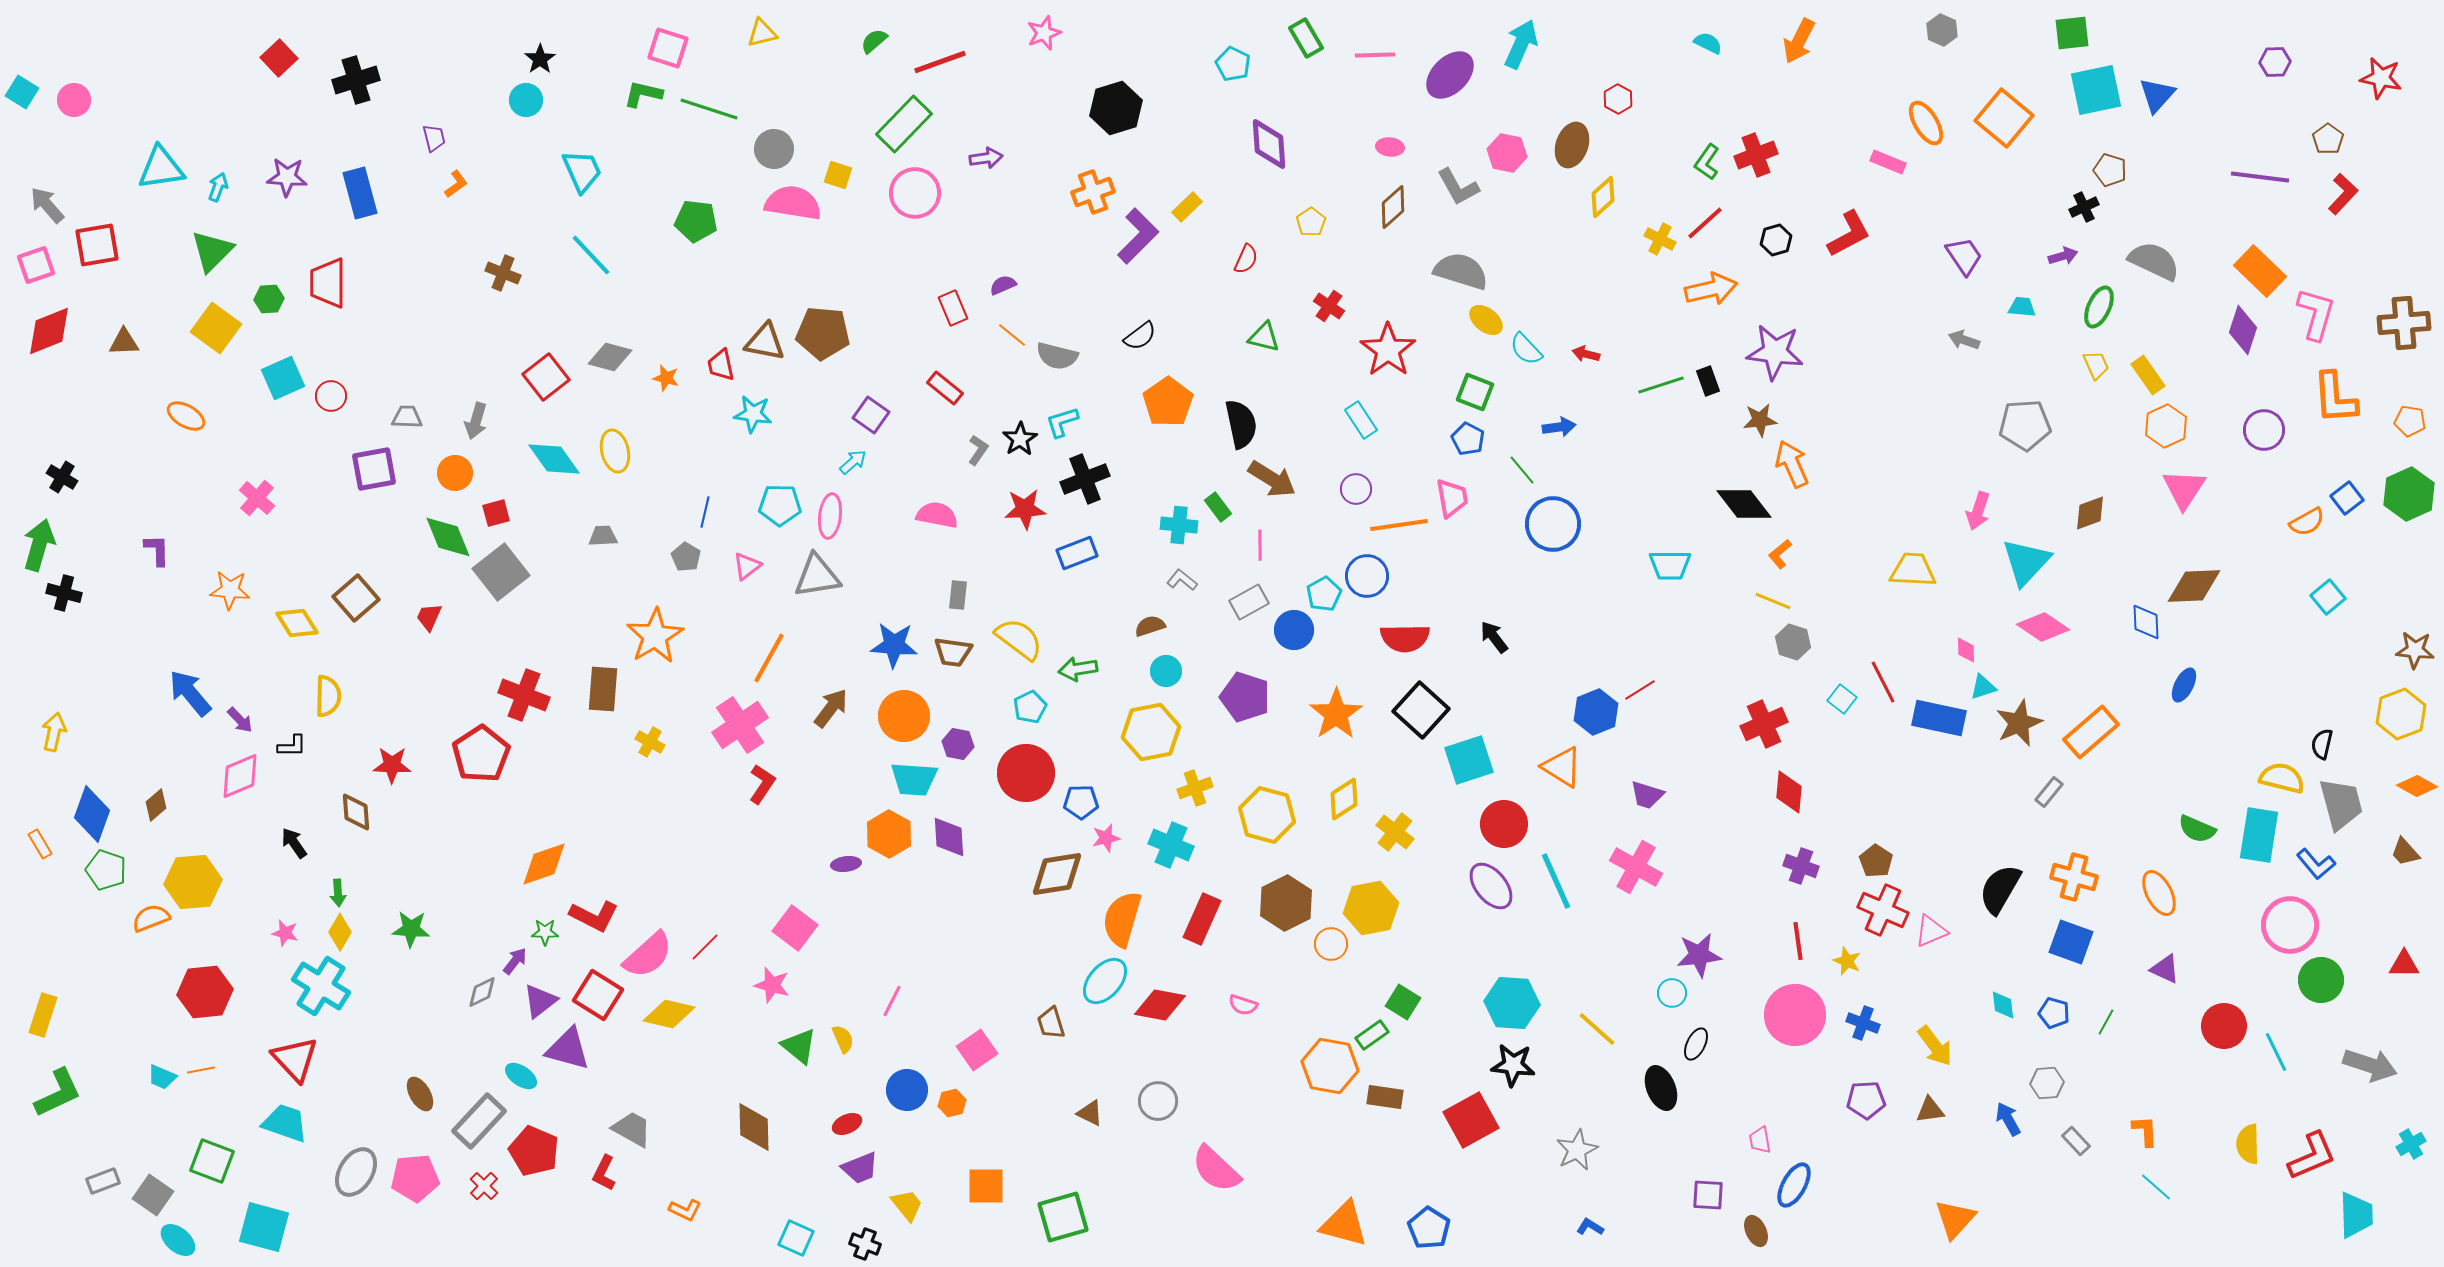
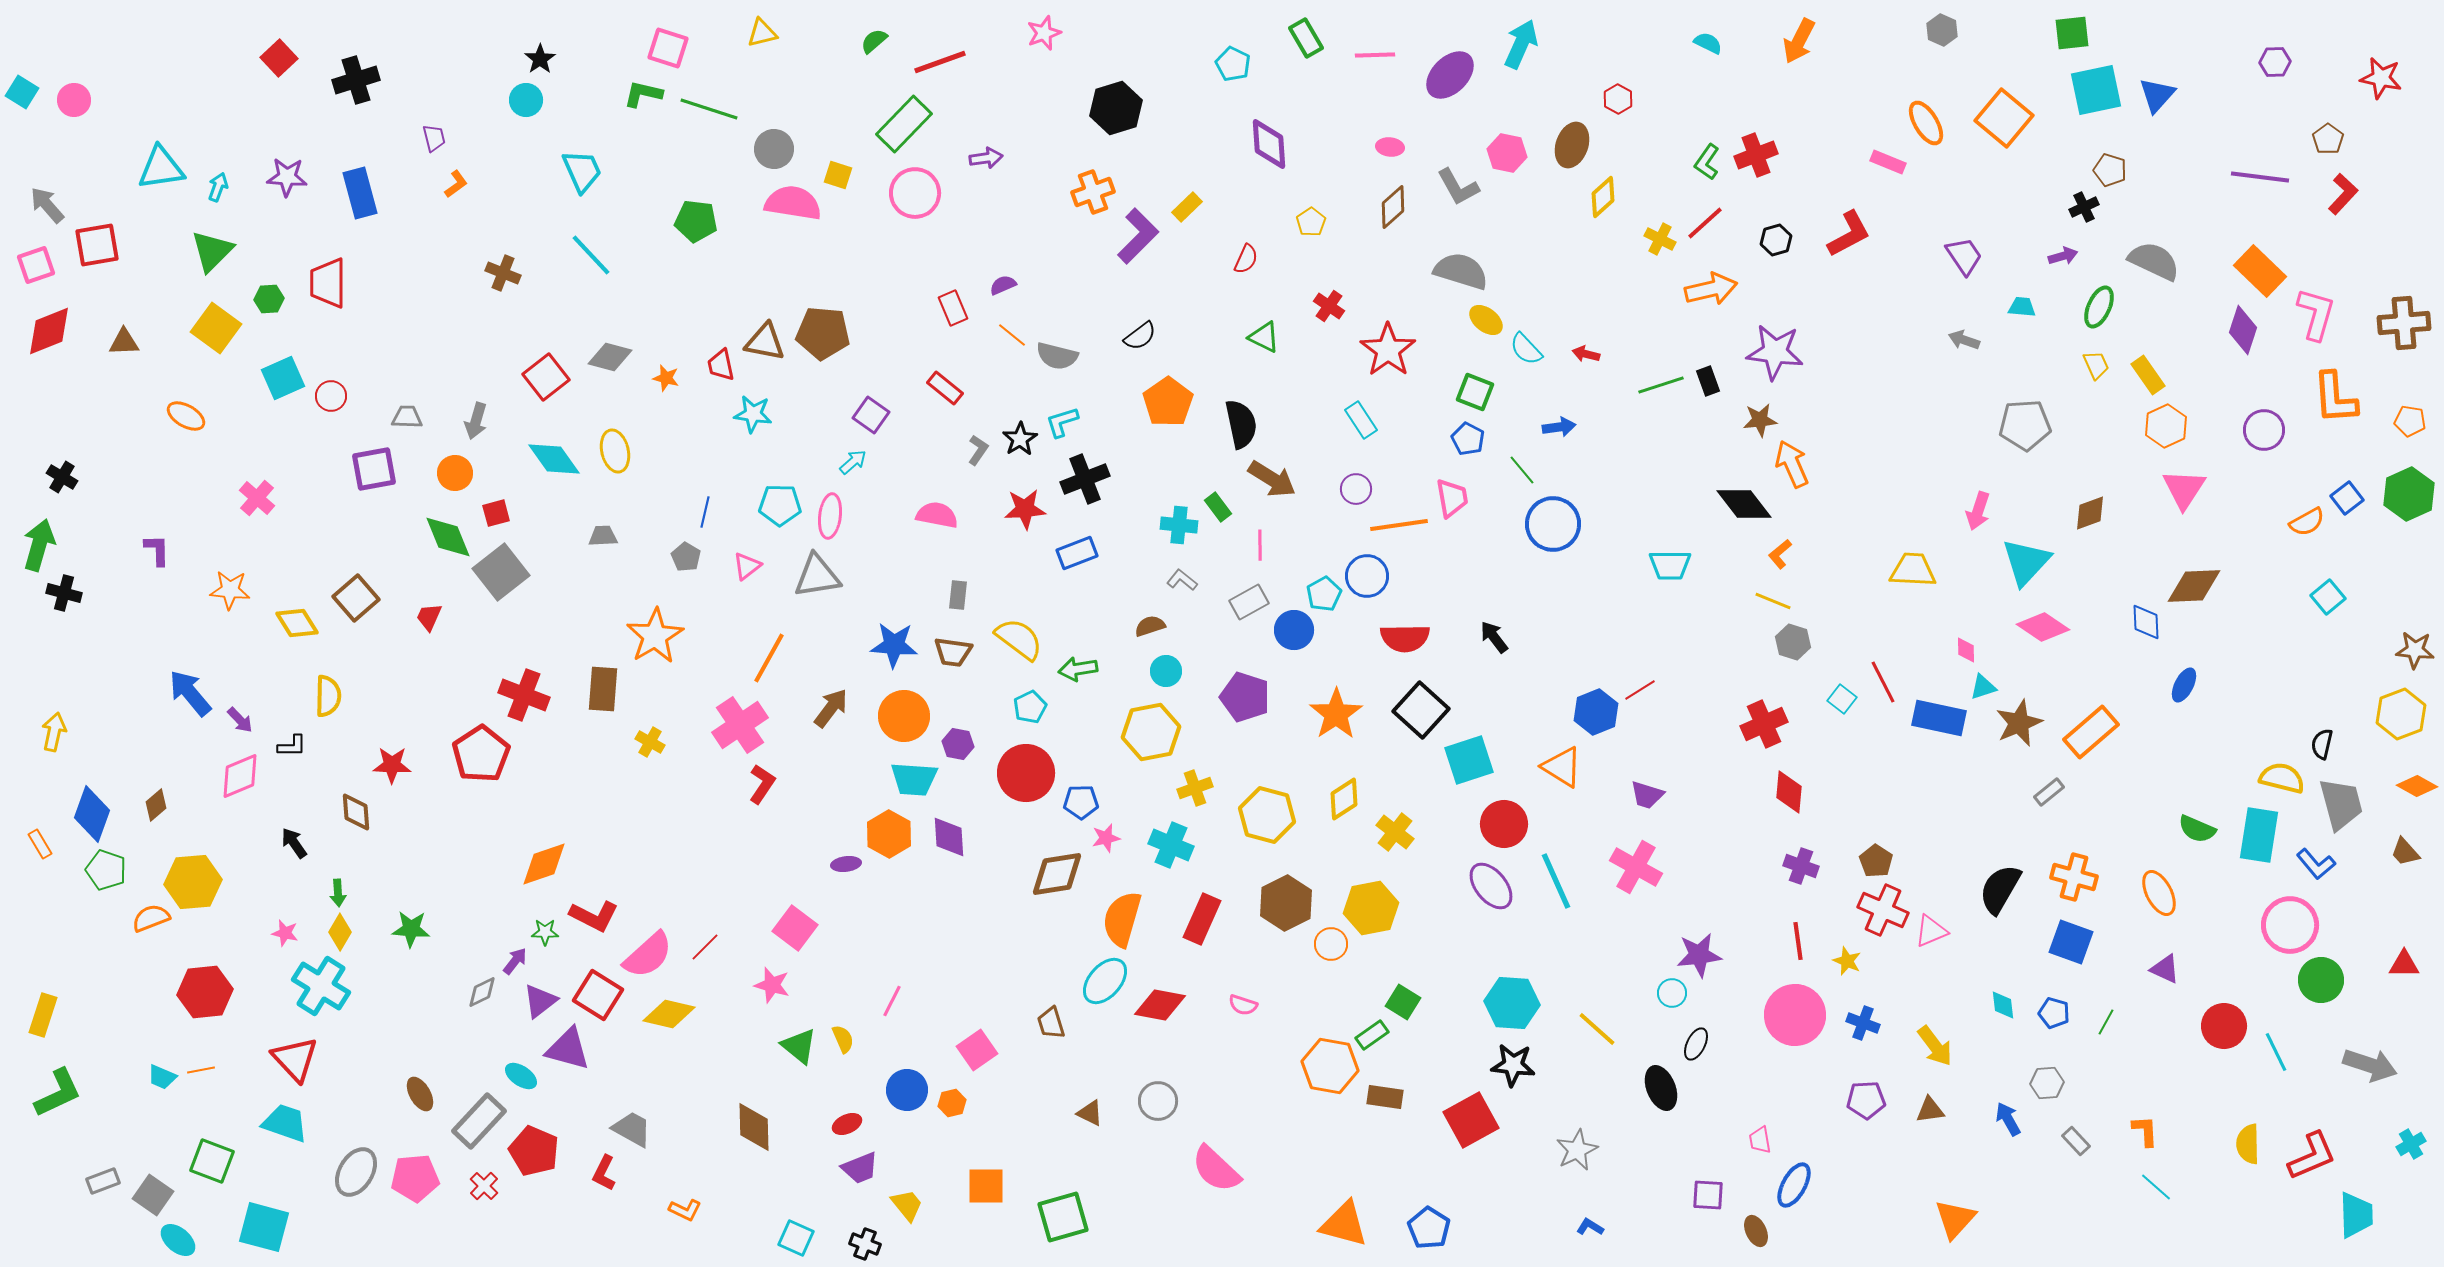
green triangle at (1264, 337): rotated 12 degrees clockwise
gray rectangle at (2049, 792): rotated 12 degrees clockwise
